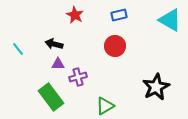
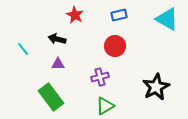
cyan triangle: moved 3 px left, 1 px up
black arrow: moved 3 px right, 5 px up
cyan line: moved 5 px right
purple cross: moved 22 px right
